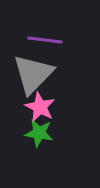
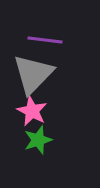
pink star: moved 8 px left, 4 px down
green star: moved 1 px left, 7 px down; rotated 28 degrees counterclockwise
